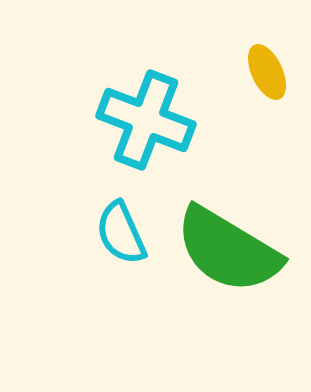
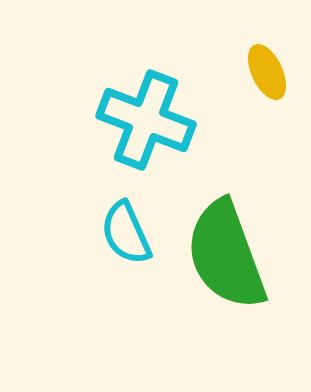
cyan semicircle: moved 5 px right
green semicircle: moved 2 px left, 5 px down; rotated 39 degrees clockwise
